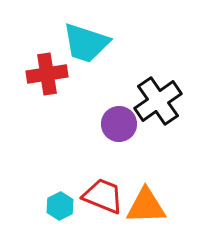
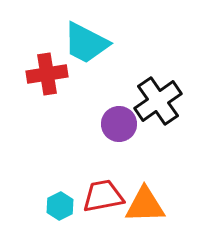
cyan trapezoid: rotated 9 degrees clockwise
red trapezoid: rotated 33 degrees counterclockwise
orange triangle: moved 1 px left, 1 px up
